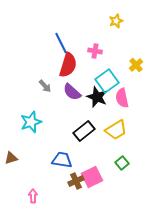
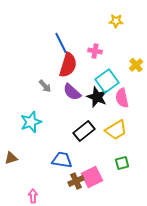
yellow star: rotated 24 degrees clockwise
green square: rotated 24 degrees clockwise
